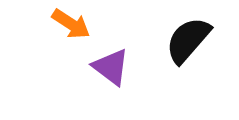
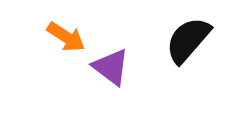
orange arrow: moved 5 px left, 13 px down
